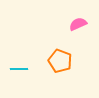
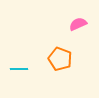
orange pentagon: moved 2 px up
